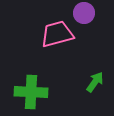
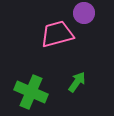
green arrow: moved 18 px left
green cross: rotated 20 degrees clockwise
